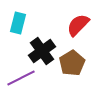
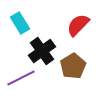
cyan rectangle: moved 2 px right; rotated 45 degrees counterclockwise
brown pentagon: moved 1 px right, 3 px down
